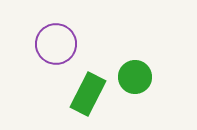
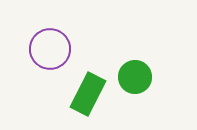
purple circle: moved 6 px left, 5 px down
